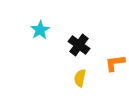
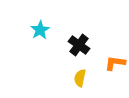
orange L-shape: rotated 15 degrees clockwise
